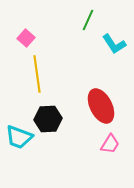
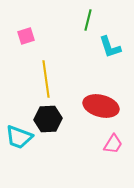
green line: rotated 10 degrees counterclockwise
pink square: moved 2 px up; rotated 30 degrees clockwise
cyan L-shape: moved 4 px left, 3 px down; rotated 15 degrees clockwise
yellow line: moved 9 px right, 5 px down
red ellipse: rotated 48 degrees counterclockwise
pink trapezoid: moved 3 px right
